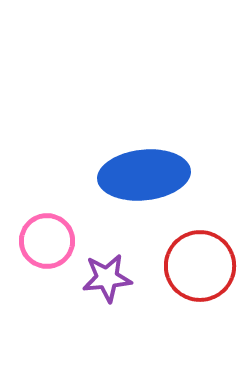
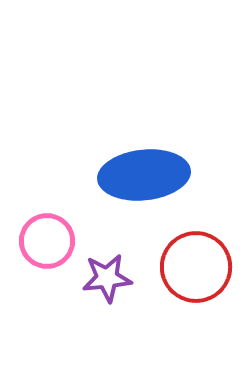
red circle: moved 4 px left, 1 px down
